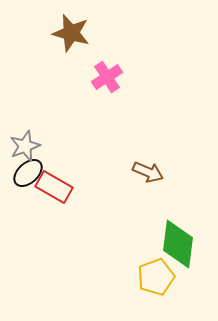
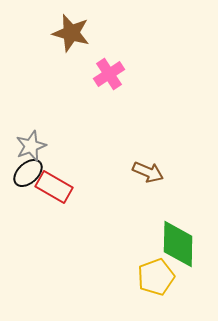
pink cross: moved 2 px right, 3 px up
gray star: moved 6 px right
green diamond: rotated 6 degrees counterclockwise
